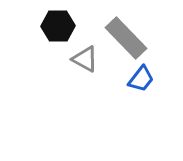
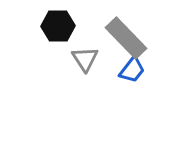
gray triangle: rotated 28 degrees clockwise
blue trapezoid: moved 9 px left, 9 px up
